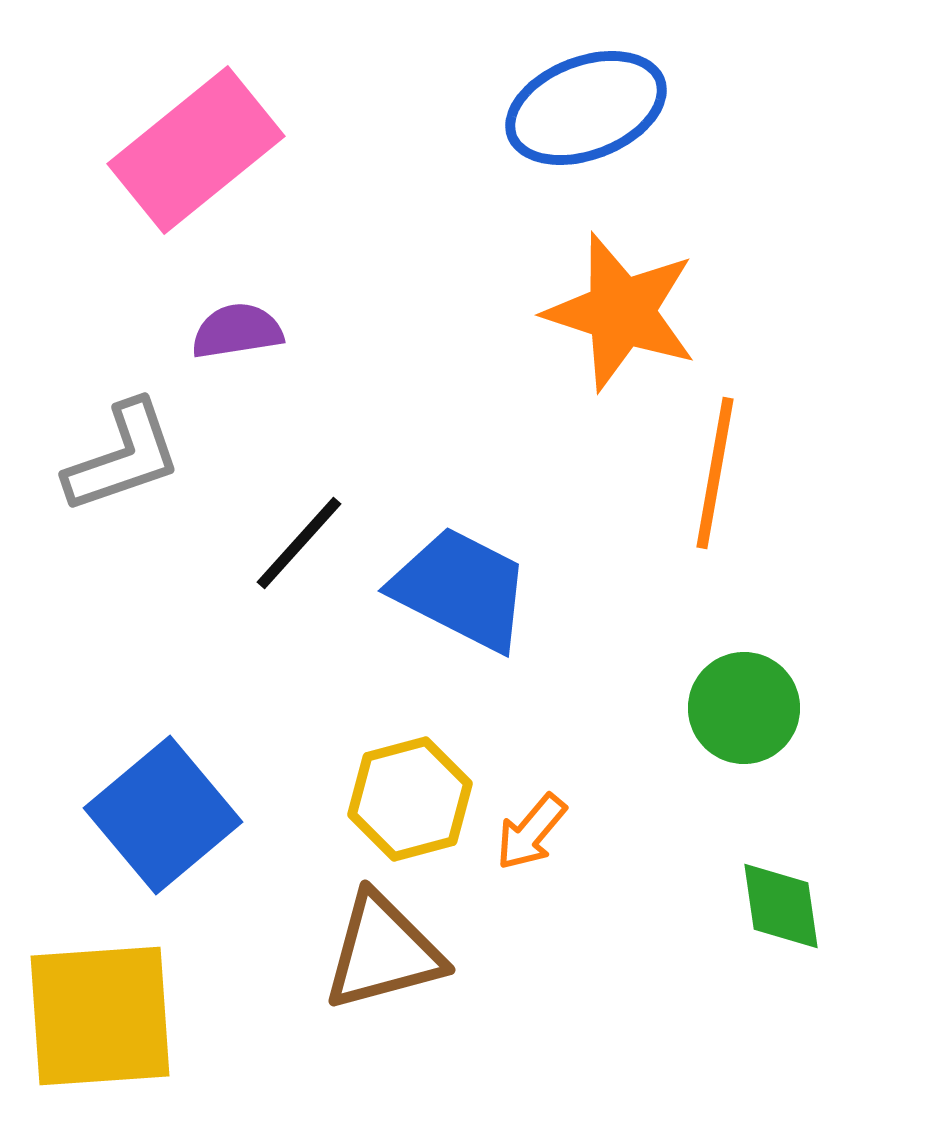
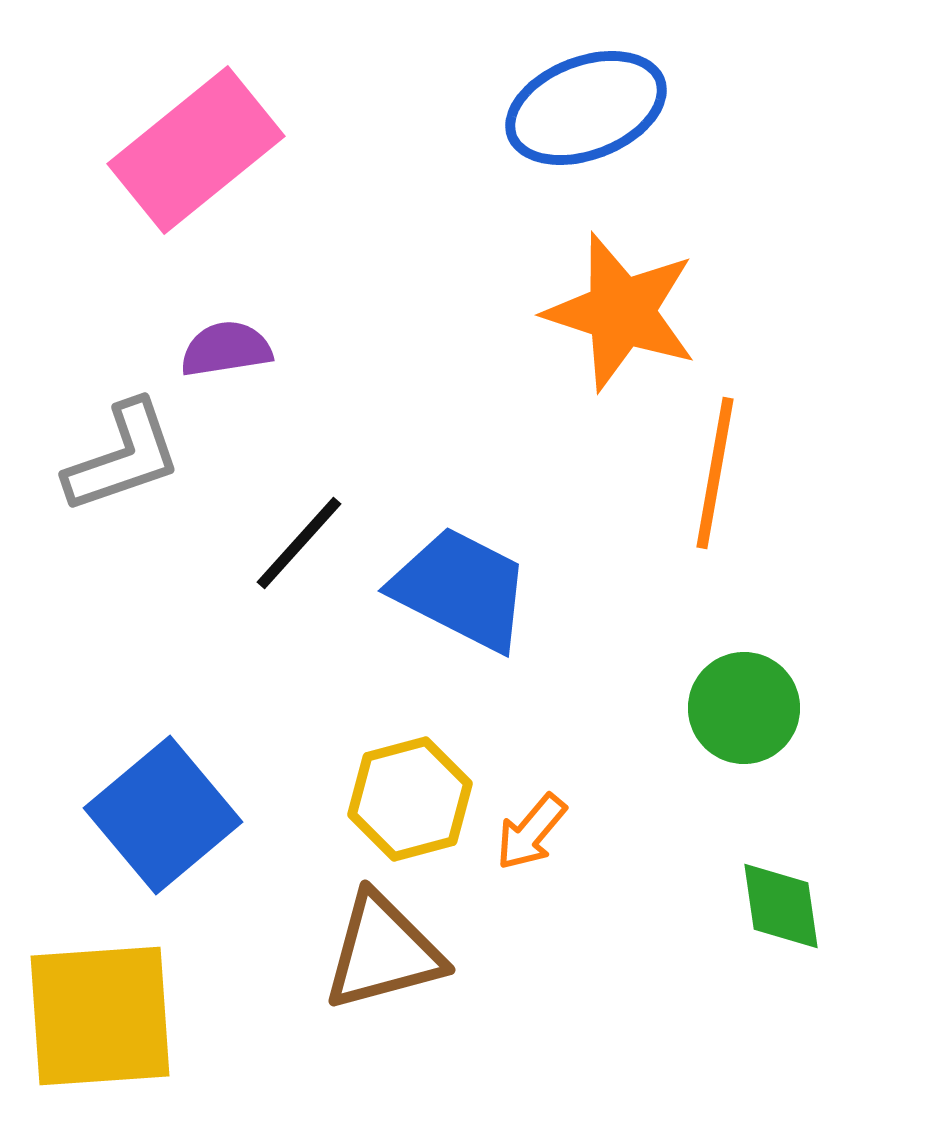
purple semicircle: moved 11 px left, 18 px down
